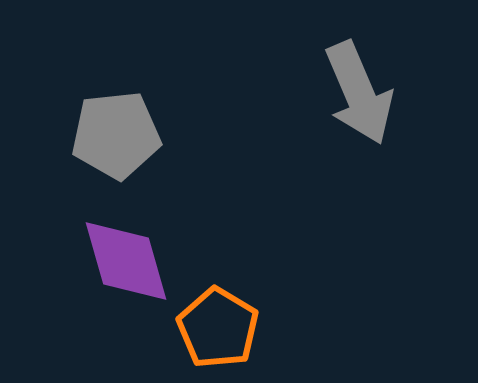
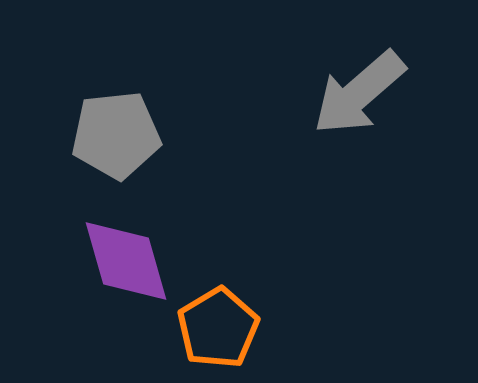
gray arrow: rotated 72 degrees clockwise
orange pentagon: rotated 10 degrees clockwise
